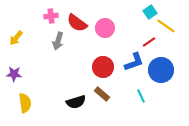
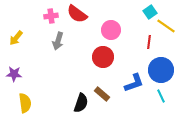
red semicircle: moved 9 px up
pink circle: moved 6 px right, 2 px down
red line: rotated 48 degrees counterclockwise
blue L-shape: moved 21 px down
red circle: moved 10 px up
cyan line: moved 20 px right
black semicircle: moved 5 px right, 1 px down; rotated 54 degrees counterclockwise
